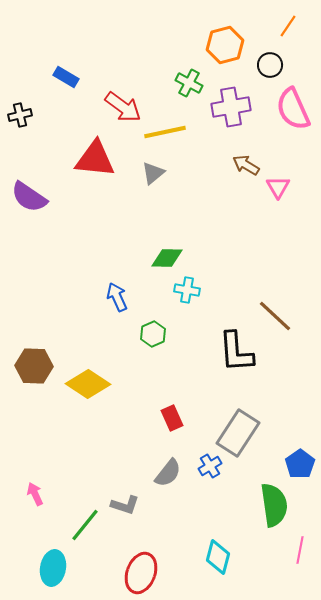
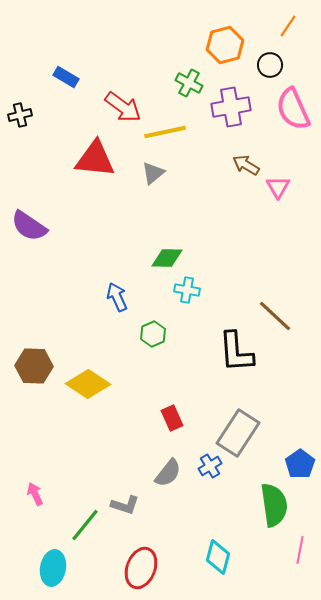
purple semicircle: moved 29 px down
red ellipse: moved 5 px up
